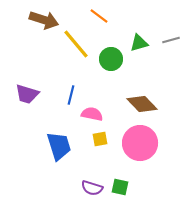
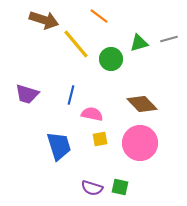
gray line: moved 2 px left, 1 px up
